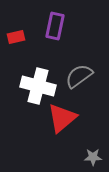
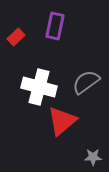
red rectangle: rotated 30 degrees counterclockwise
gray semicircle: moved 7 px right, 6 px down
white cross: moved 1 px right, 1 px down
red triangle: moved 3 px down
